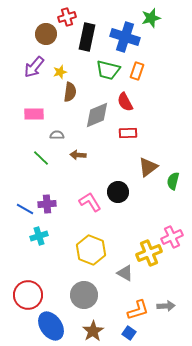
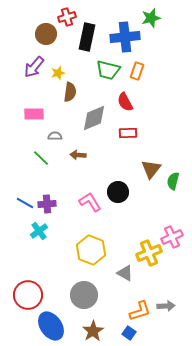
blue cross: rotated 24 degrees counterclockwise
yellow star: moved 2 px left, 1 px down
gray diamond: moved 3 px left, 3 px down
gray semicircle: moved 2 px left, 1 px down
brown triangle: moved 3 px right, 2 px down; rotated 15 degrees counterclockwise
blue line: moved 6 px up
cyan cross: moved 5 px up; rotated 18 degrees counterclockwise
orange L-shape: moved 2 px right, 1 px down
